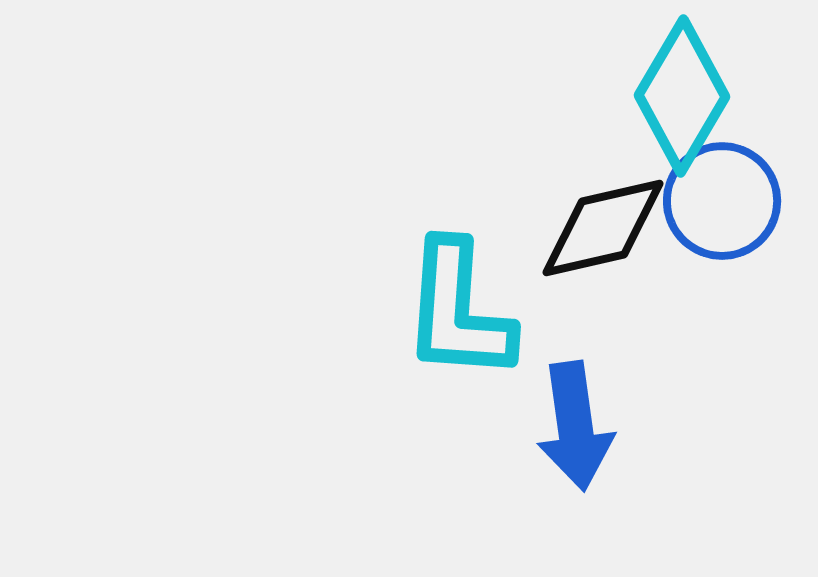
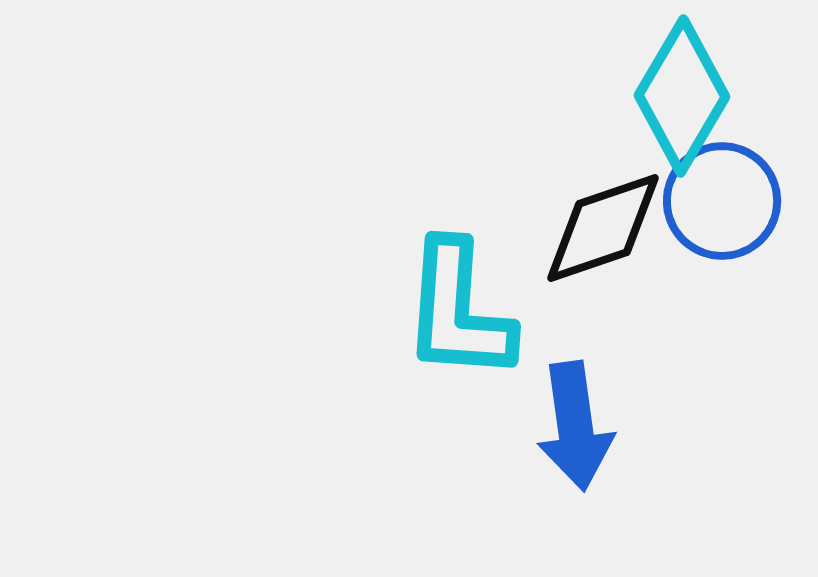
black diamond: rotated 6 degrees counterclockwise
